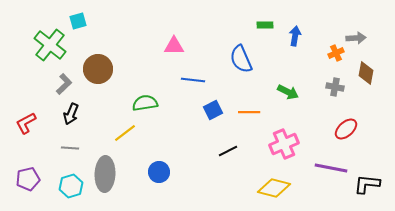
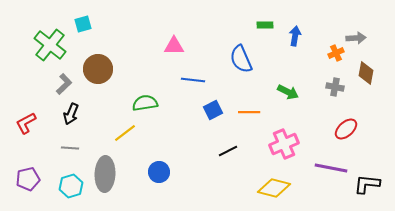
cyan square: moved 5 px right, 3 px down
